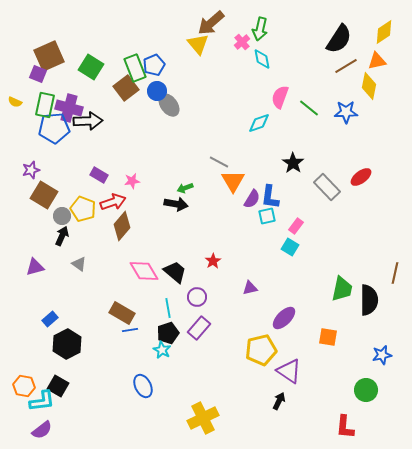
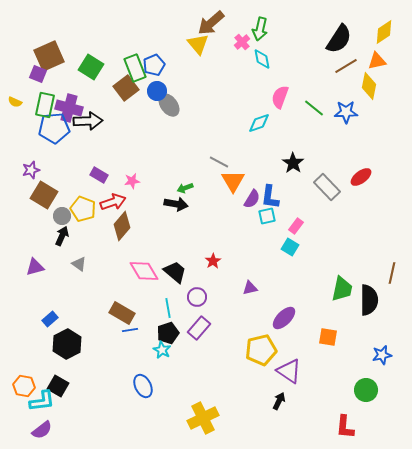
green line at (309, 108): moved 5 px right
brown line at (395, 273): moved 3 px left
